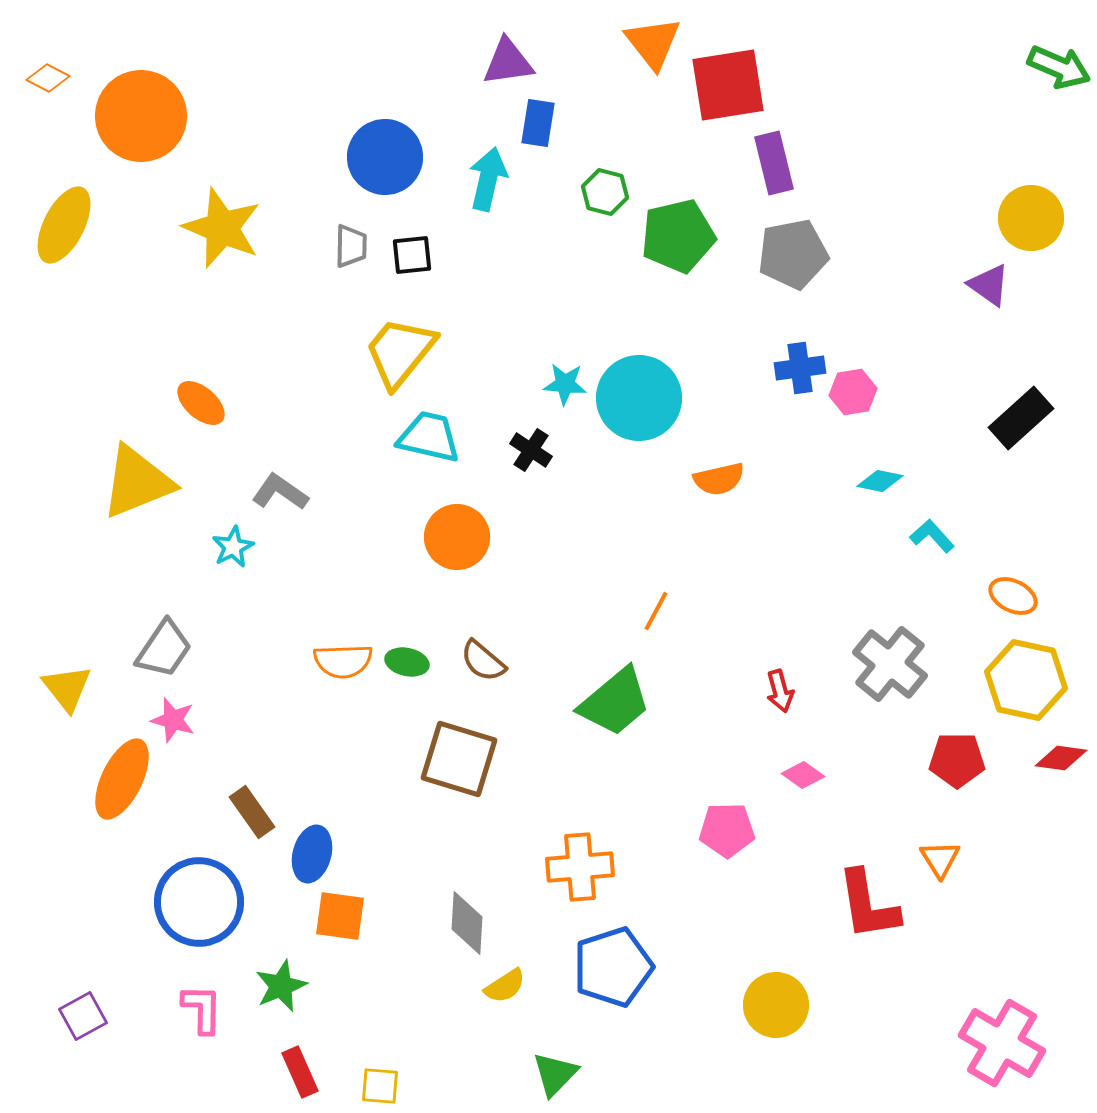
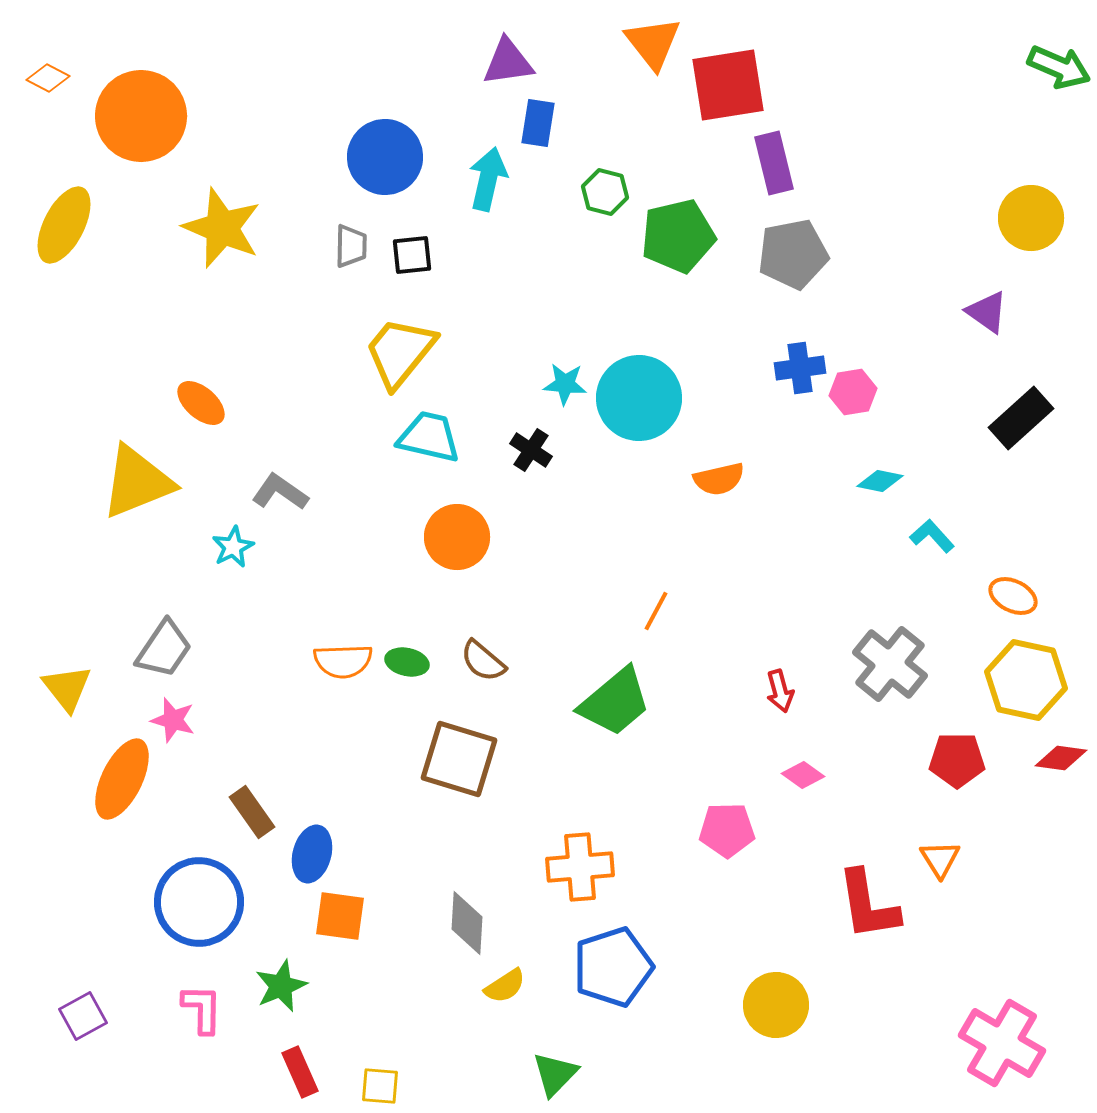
purple triangle at (989, 285): moved 2 px left, 27 px down
